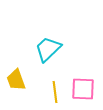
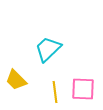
yellow trapezoid: rotated 25 degrees counterclockwise
